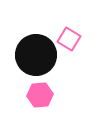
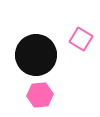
pink square: moved 12 px right
